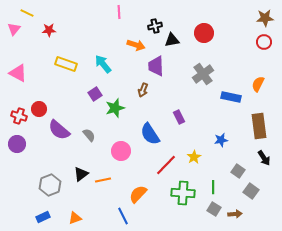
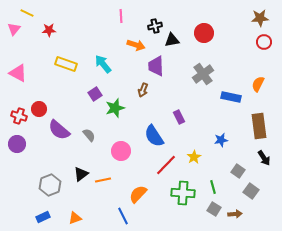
pink line at (119, 12): moved 2 px right, 4 px down
brown star at (265, 18): moved 5 px left
blue semicircle at (150, 134): moved 4 px right, 2 px down
green line at (213, 187): rotated 16 degrees counterclockwise
